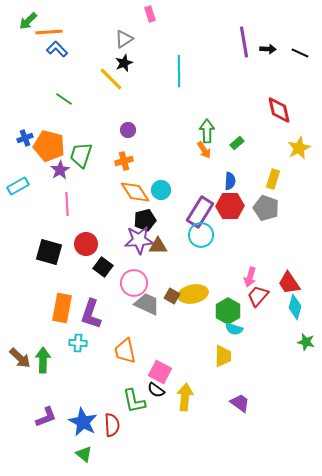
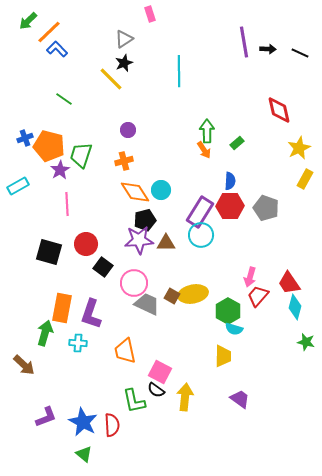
orange line at (49, 32): rotated 40 degrees counterclockwise
yellow rectangle at (273, 179): moved 32 px right; rotated 12 degrees clockwise
brown triangle at (158, 246): moved 8 px right, 3 px up
brown arrow at (20, 358): moved 4 px right, 7 px down
green arrow at (43, 360): moved 2 px right, 27 px up; rotated 15 degrees clockwise
purple trapezoid at (240, 403): moved 4 px up
